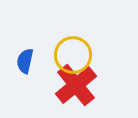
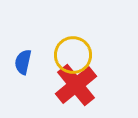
blue semicircle: moved 2 px left, 1 px down
